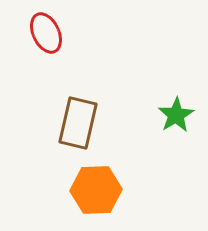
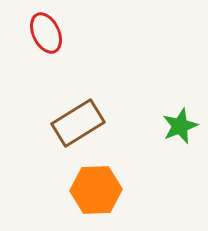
green star: moved 4 px right, 11 px down; rotated 9 degrees clockwise
brown rectangle: rotated 45 degrees clockwise
